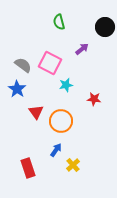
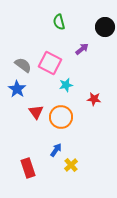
orange circle: moved 4 px up
yellow cross: moved 2 px left
